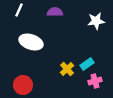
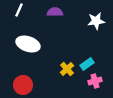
white ellipse: moved 3 px left, 2 px down
